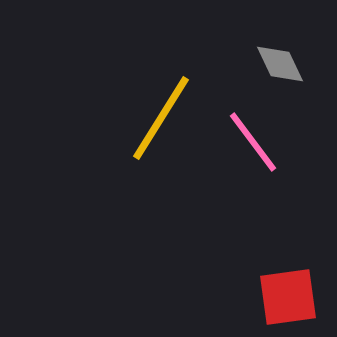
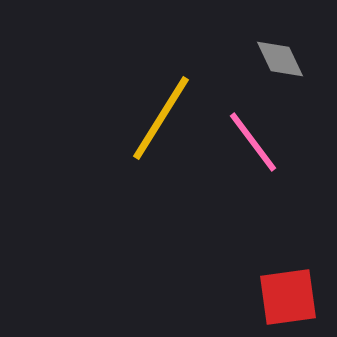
gray diamond: moved 5 px up
